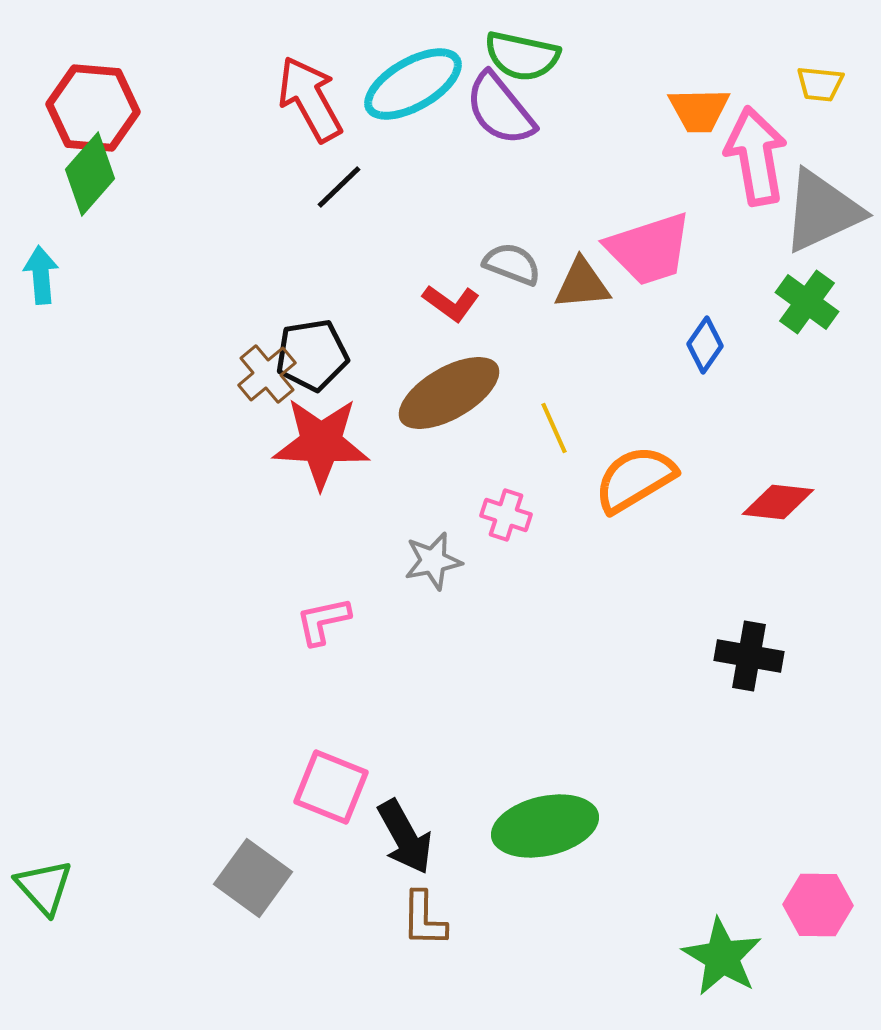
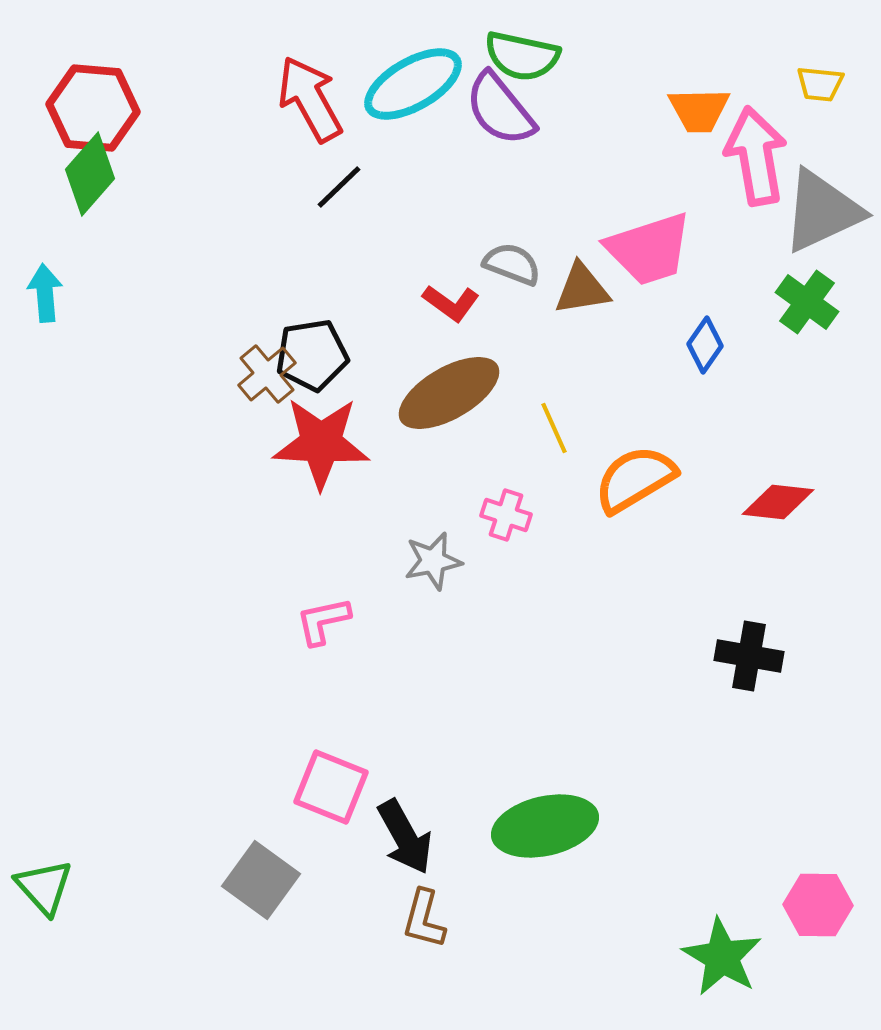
cyan arrow: moved 4 px right, 18 px down
brown triangle: moved 5 px down; rotated 4 degrees counterclockwise
gray square: moved 8 px right, 2 px down
brown L-shape: rotated 14 degrees clockwise
